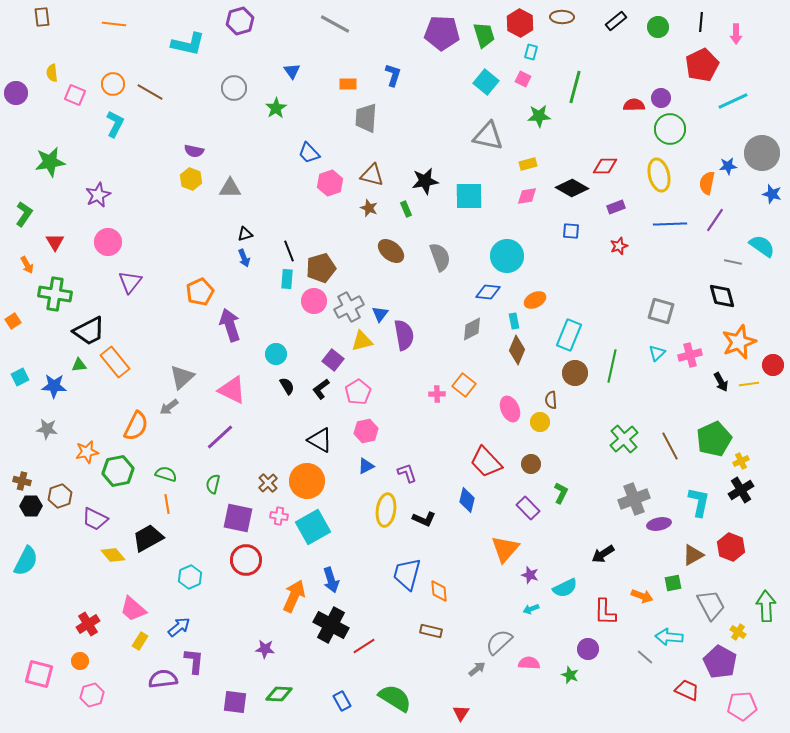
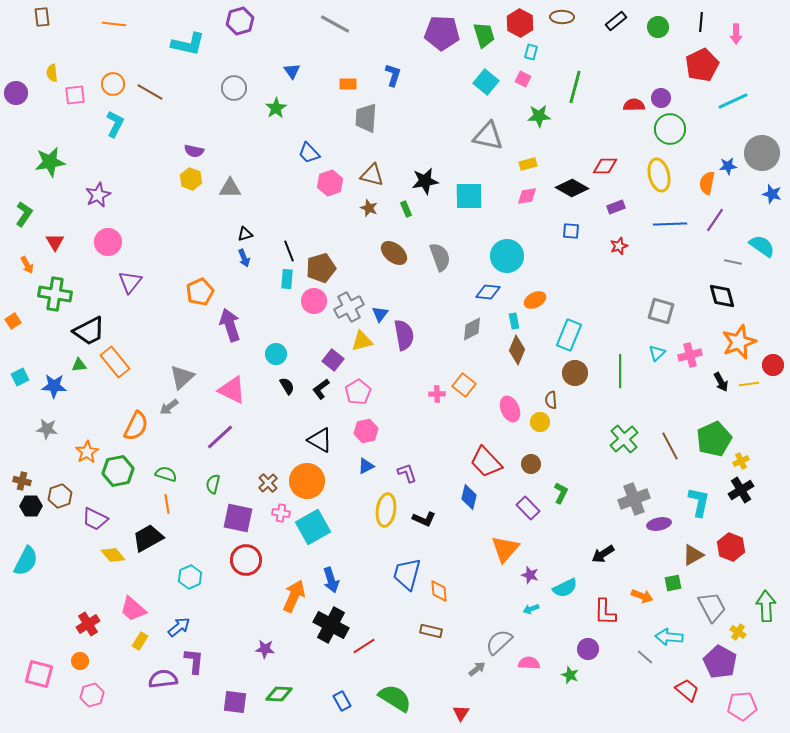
pink square at (75, 95): rotated 30 degrees counterclockwise
brown ellipse at (391, 251): moved 3 px right, 2 px down
green line at (612, 366): moved 8 px right, 5 px down; rotated 12 degrees counterclockwise
orange star at (87, 452): rotated 20 degrees counterclockwise
blue diamond at (467, 500): moved 2 px right, 3 px up
pink cross at (279, 516): moved 2 px right, 3 px up
gray trapezoid at (711, 605): moved 1 px right, 2 px down
red trapezoid at (687, 690): rotated 15 degrees clockwise
